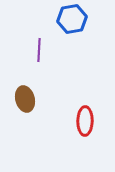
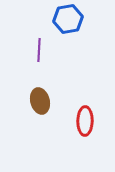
blue hexagon: moved 4 px left
brown ellipse: moved 15 px right, 2 px down
